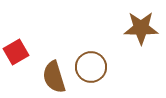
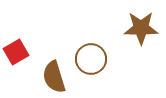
brown circle: moved 8 px up
